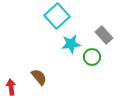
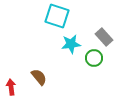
cyan square: rotated 30 degrees counterclockwise
gray rectangle: moved 2 px down
green circle: moved 2 px right, 1 px down
